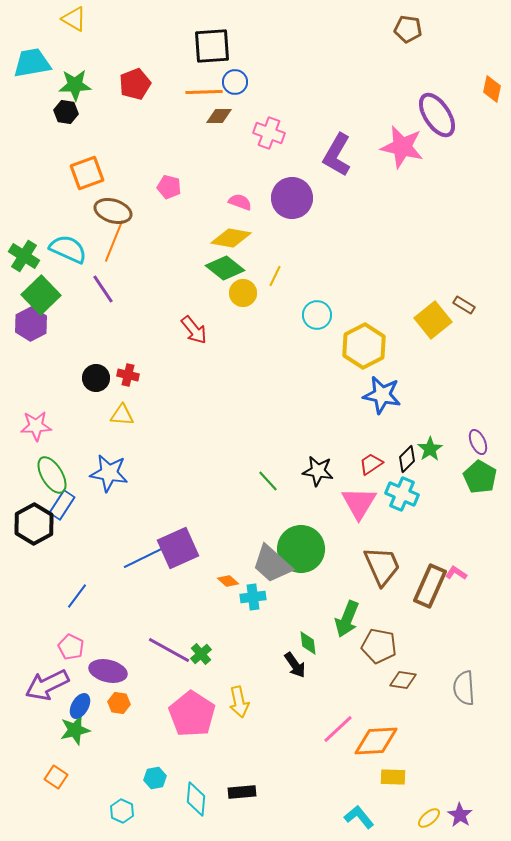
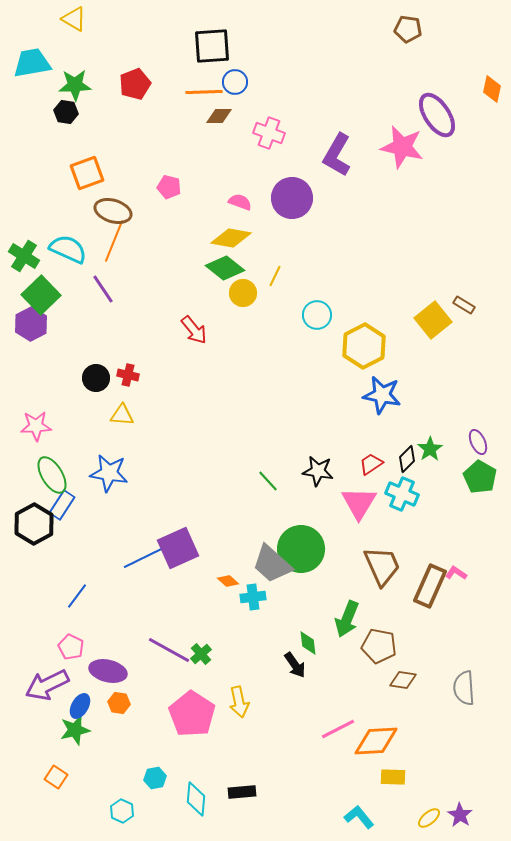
pink line at (338, 729): rotated 16 degrees clockwise
